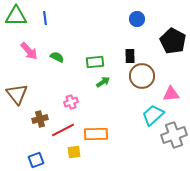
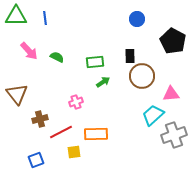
pink cross: moved 5 px right
red line: moved 2 px left, 2 px down
